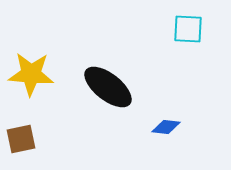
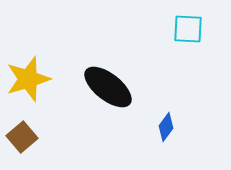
yellow star: moved 3 px left, 5 px down; rotated 21 degrees counterclockwise
blue diamond: rotated 60 degrees counterclockwise
brown square: moved 1 px right, 2 px up; rotated 28 degrees counterclockwise
